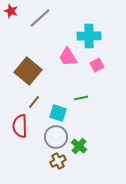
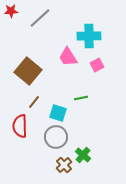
red star: rotated 24 degrees counterclockwise
green cross: moved 4 px right, 9 px down
brown cross: moved 6 px right, 4 px down; rotated 14 degrees counterclockwise
